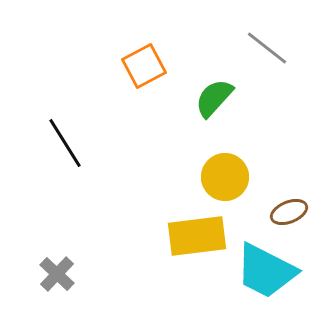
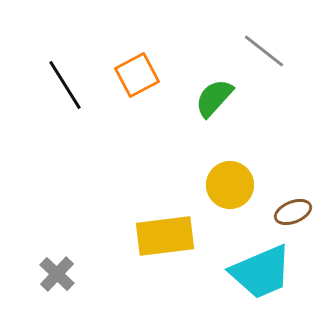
gray line: moved 3 px left, 3 px down
orange square: moved 7 px left, 9 px down
black line: moved 58 px up
yellow circle: moved 5 px right, 8 px down
brown ellipse: moved 4 px right
yellow rectangle: moved 32 px left
cyan trapezoid: moved 5 px left, 1 px down; rotated 50 degrees counterclockwise
